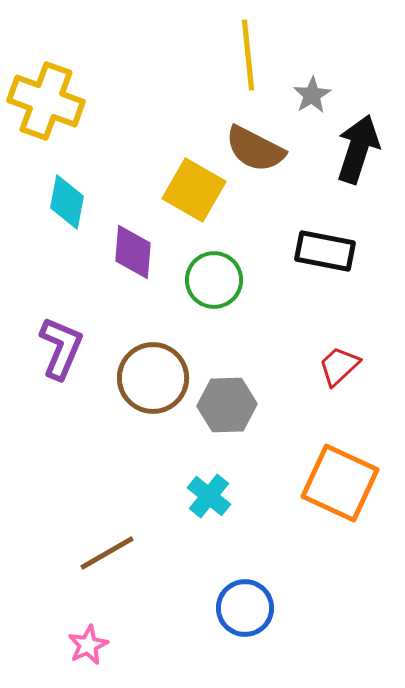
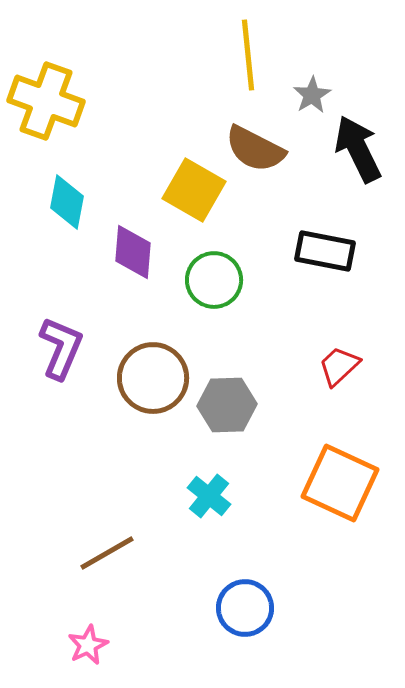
black arrow: rotated 44 degrees counterclockwise
